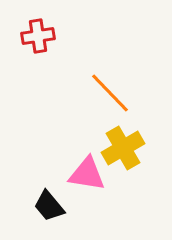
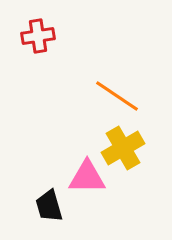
orange line: moved 7 px right, 3 px down; rotated 12 degrees counterclockwise
pink triangle: moved 3 px down; rotated 9 degrees counterclockwise
black trapezoid: rotated 24 degrees clockwise
